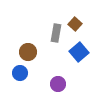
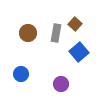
brown circle: moved 19 px up
blue circle: moved 1 px right, 1 px down
purple circle: moved 3 px right
